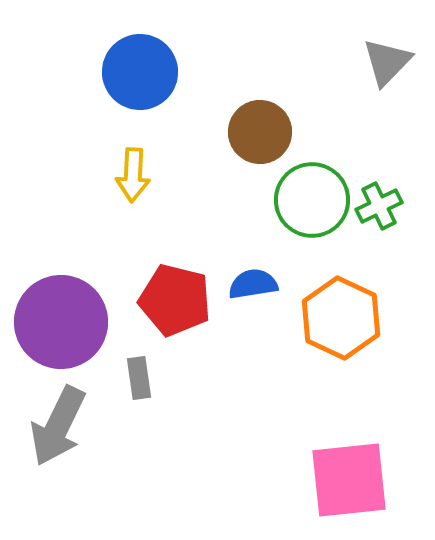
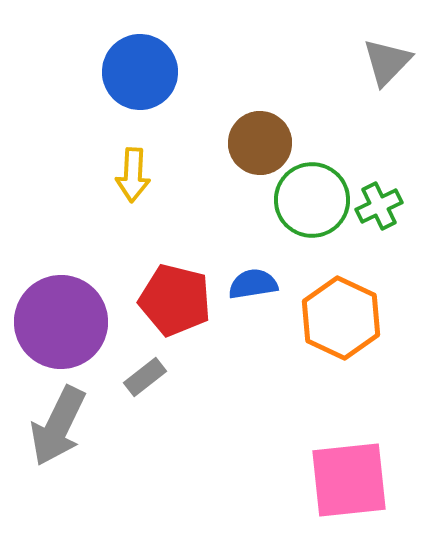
brown circle: moved 11 px down
gray rectangle: moved 6 px right, 1 px up; rotated 60 degrees clockwise
